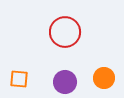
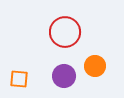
orange circle: moved 9 px left, 12 px up
purple circle: moved 1 px left, 6 px up
